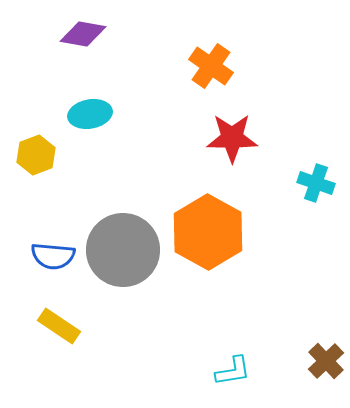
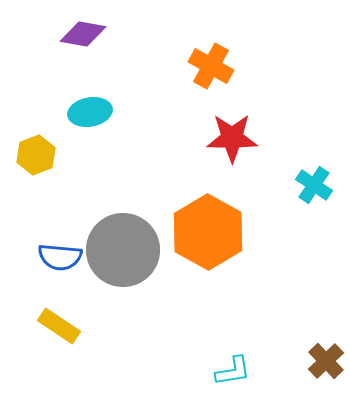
orange cross: rotated 6 degrees counterclockwise
cyan ellipse: moved 2 px up
cyan cross: moved 2 px left, 2 px down; rotated 15 degrees clockwise
blue semicircle: moved 7 px right, 1 px down
